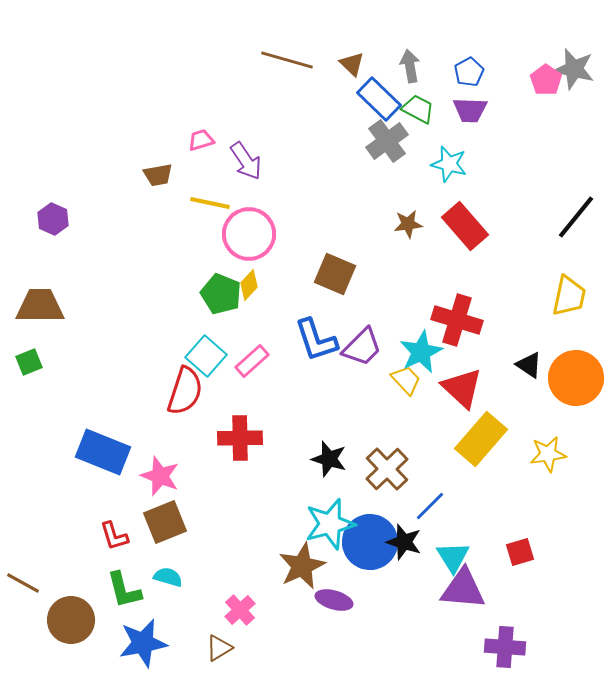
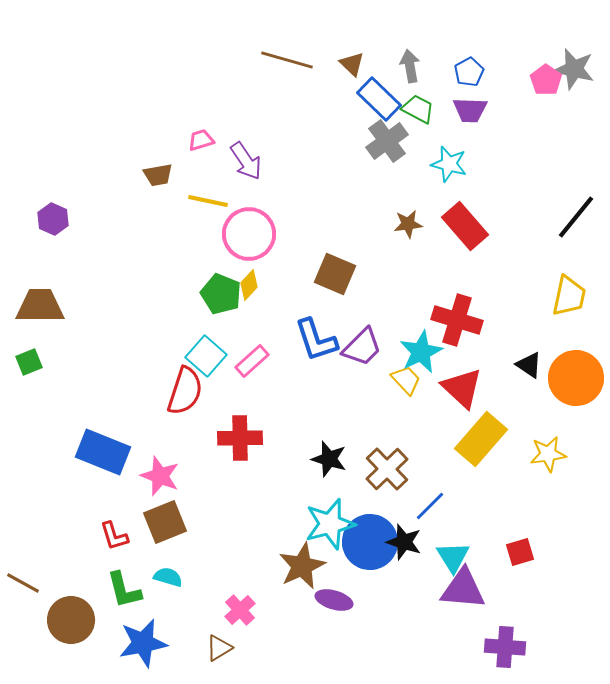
yellow line at (210, 203): moved 2 px left, 2 px up
